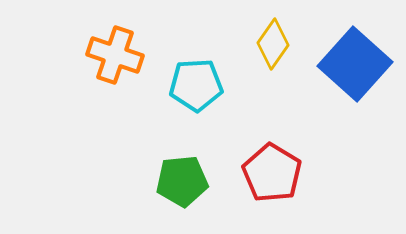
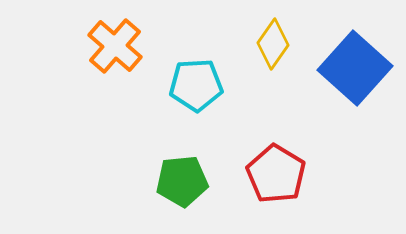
orange cross: moved 9 px up; rotated 22 degrees clockwise
blue square: moved 4 px down
red pentagon: moved 4 px right, 1 px down
